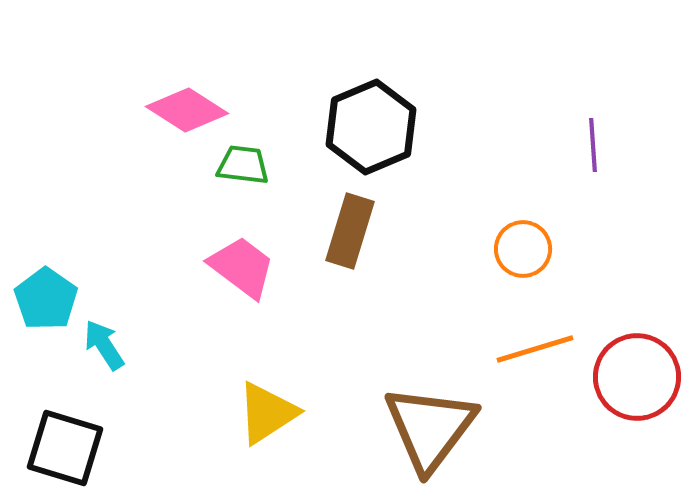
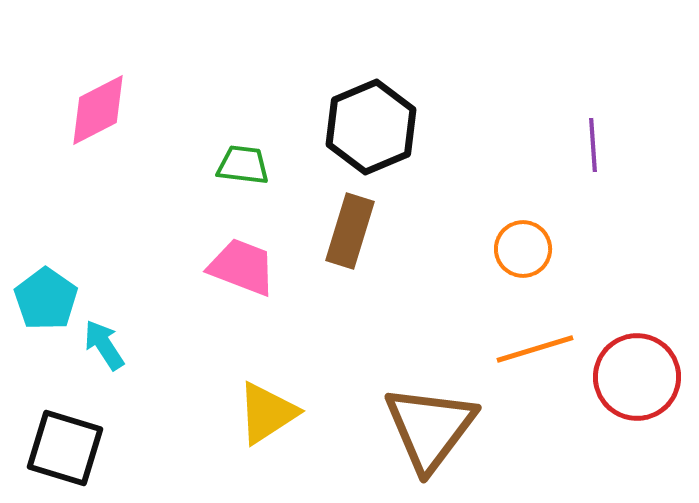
pink diamond: moved 89 px left; rotated 60 degrees counterclockwise
pink trapezoid: rotated 16 degrees counterclockwise
